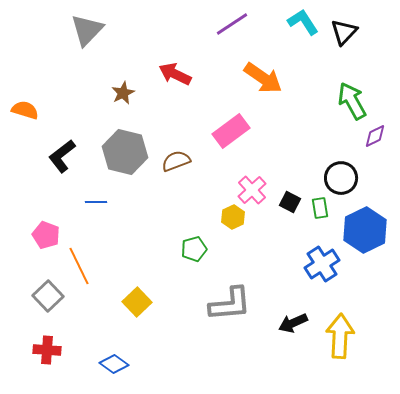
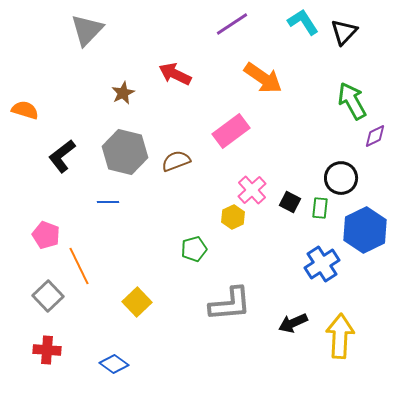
blue line: moved 12 px right
green rectangle: rotated 15 degrees clockwise
